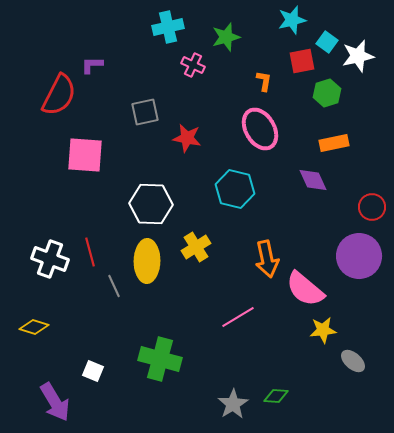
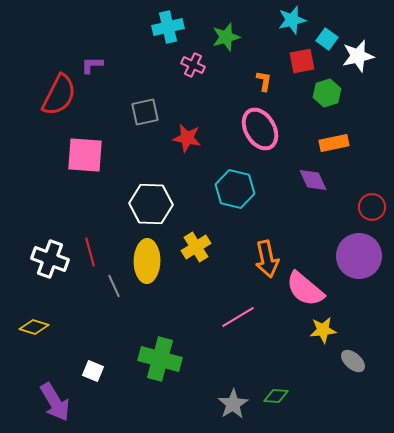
cyan square: moved 3 px up
